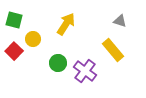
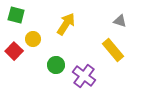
green square: moved 2 px right, 5 px up
green circle: moved 2 px left, 2 px down
purple cross: moved 1 px left, 5 px down
